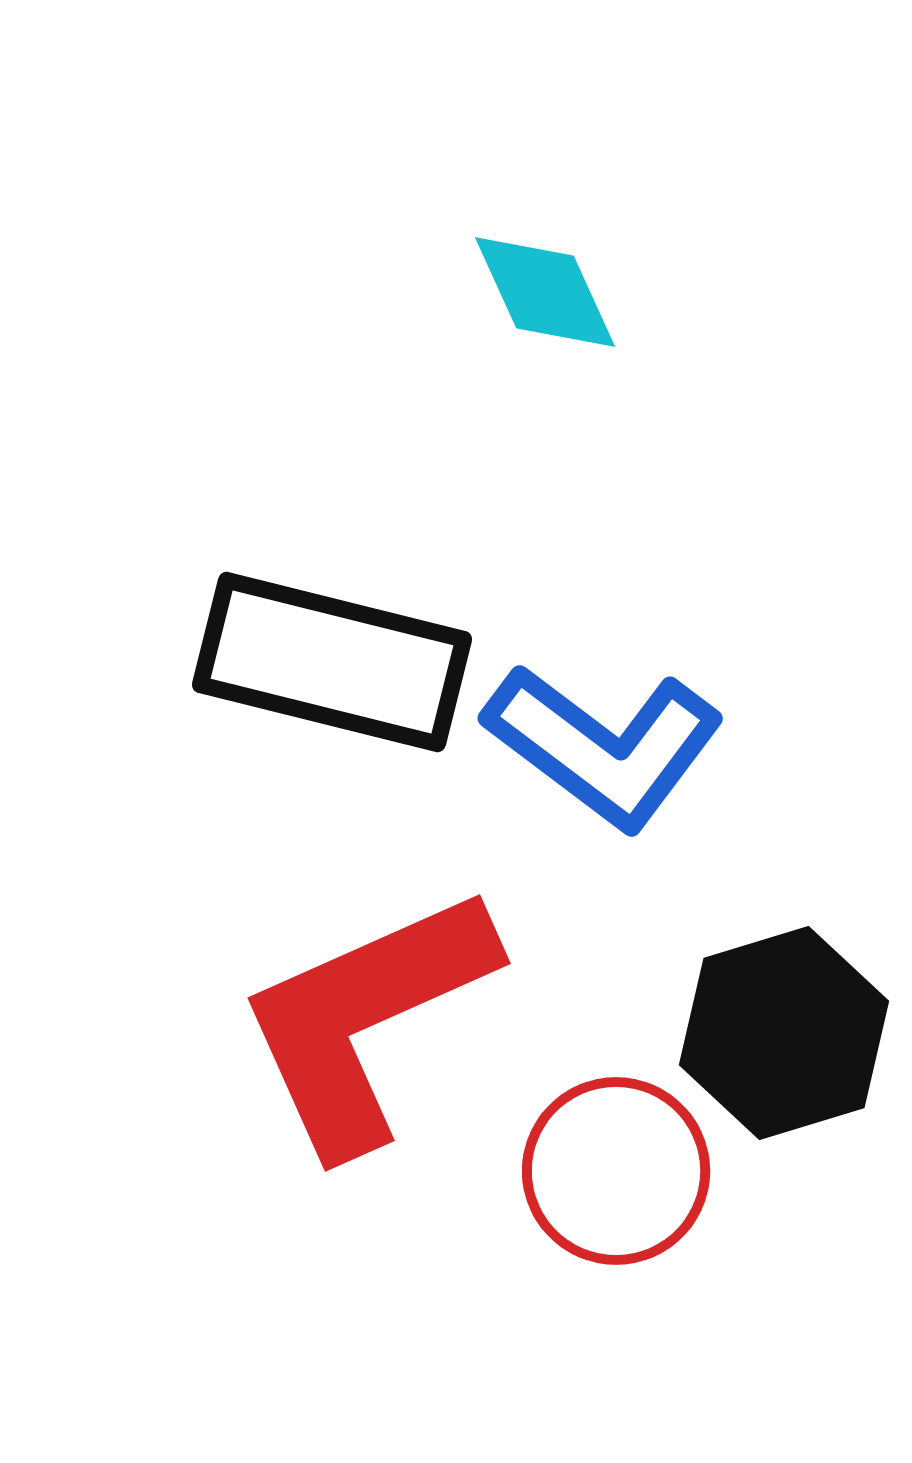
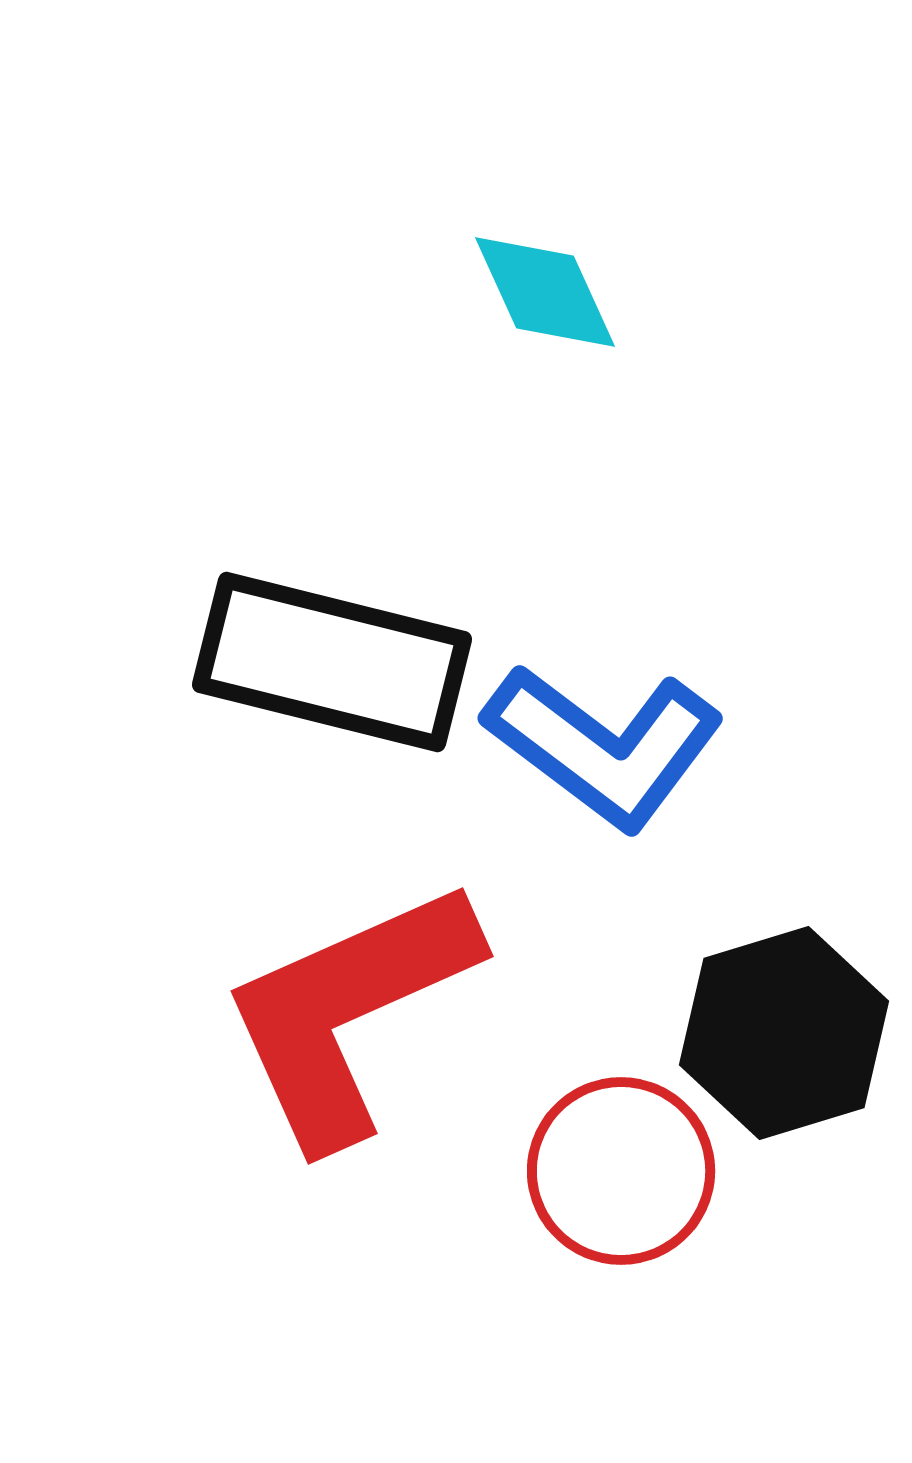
red L-shape: moved 17 px left, 7 px up
red circle: moved 5 px right
